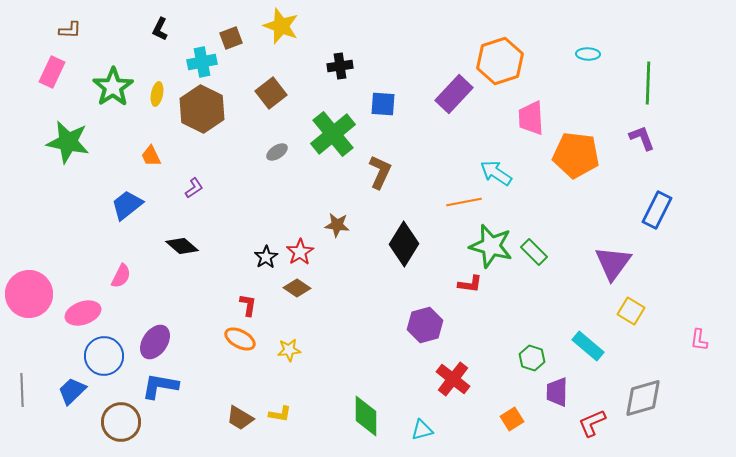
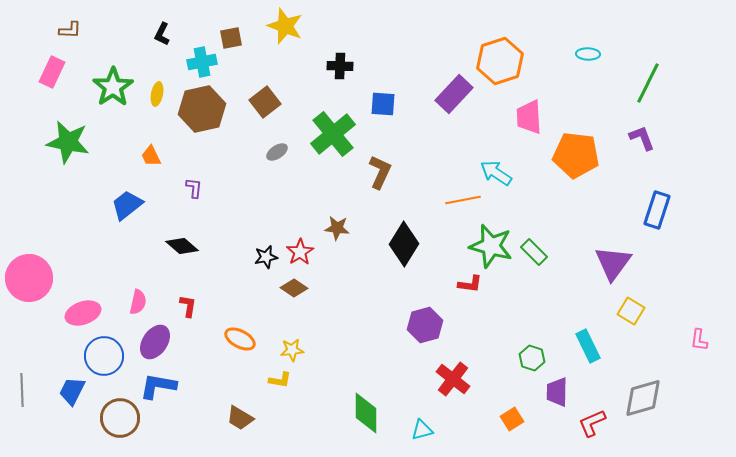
yellow star at (281, 26): moved 4 px right
black L-shape at (160, 29): moved 2 px right, 5 px down
brown square at (231, 38): rotated 10 degrees clockwise
black cross at (340, 66): rotated 10 degrees clockwise
green line at (648, 83): rotated 24 degrees clockwise
brown square at (271, 93): moved 6 px left, 9 px down
brown hexagon at (202, 109): rotated 21 degrees clockwise
pink trapezoid at (531, 118): moved 2 px left, 1 px up
purple L-shape at (194, 188): rotated 50 degrees counterclockwise
orange line at (464, 202): moved 1 px left, 2 px up
blue rectangle at (657, 210): rotated 9 degrees counterclockwise
brown star at (337, 225): moved 3 px down
black star at (266, 257): rotated 20 degrees clockwise
pink semicircle at (121, 276): moved 17 px right, 26 px down; rotated 15 degrees counterclockwise
brown diamond at (297, 288): moved 3 px left
pink circle at (29, 294): moved 16 px up
red L-shape at (248, 305): moved 60 px left, 1 px down
cyan rectangle at (588, 346): rotated 24 degrees clockwise
yellow star at (289, 350): moved 3 px right
blue L-shape at (160, 386): moved 2 px left
blue trapezoid at (72, 391): rotated 20 degrees counterclockwise
yellow L-shape at (280, 414): moved 34 px up
green diamond at (366, 416): moved 3 px up
brown circle at (121, 422): moved 1 px left, 4 px up
